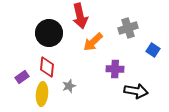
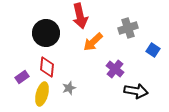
black circle: moved 3 px left
purple cross: rotated 36 degrees clockwise
gray star: moved 2 px down
yellow ellipse: rotated 10 degrees clockwise
